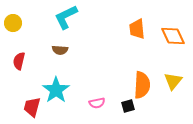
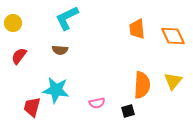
cyan L-shape: moved 1 px right, 1 px down
red semicircle: moved 5 px up; rotated 24 degrees clockwise
cyan star: rotated 28 degrees counterclockwise
black square: moved 5 px down
